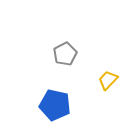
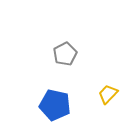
yellow trapezoid: moved 14 px down
